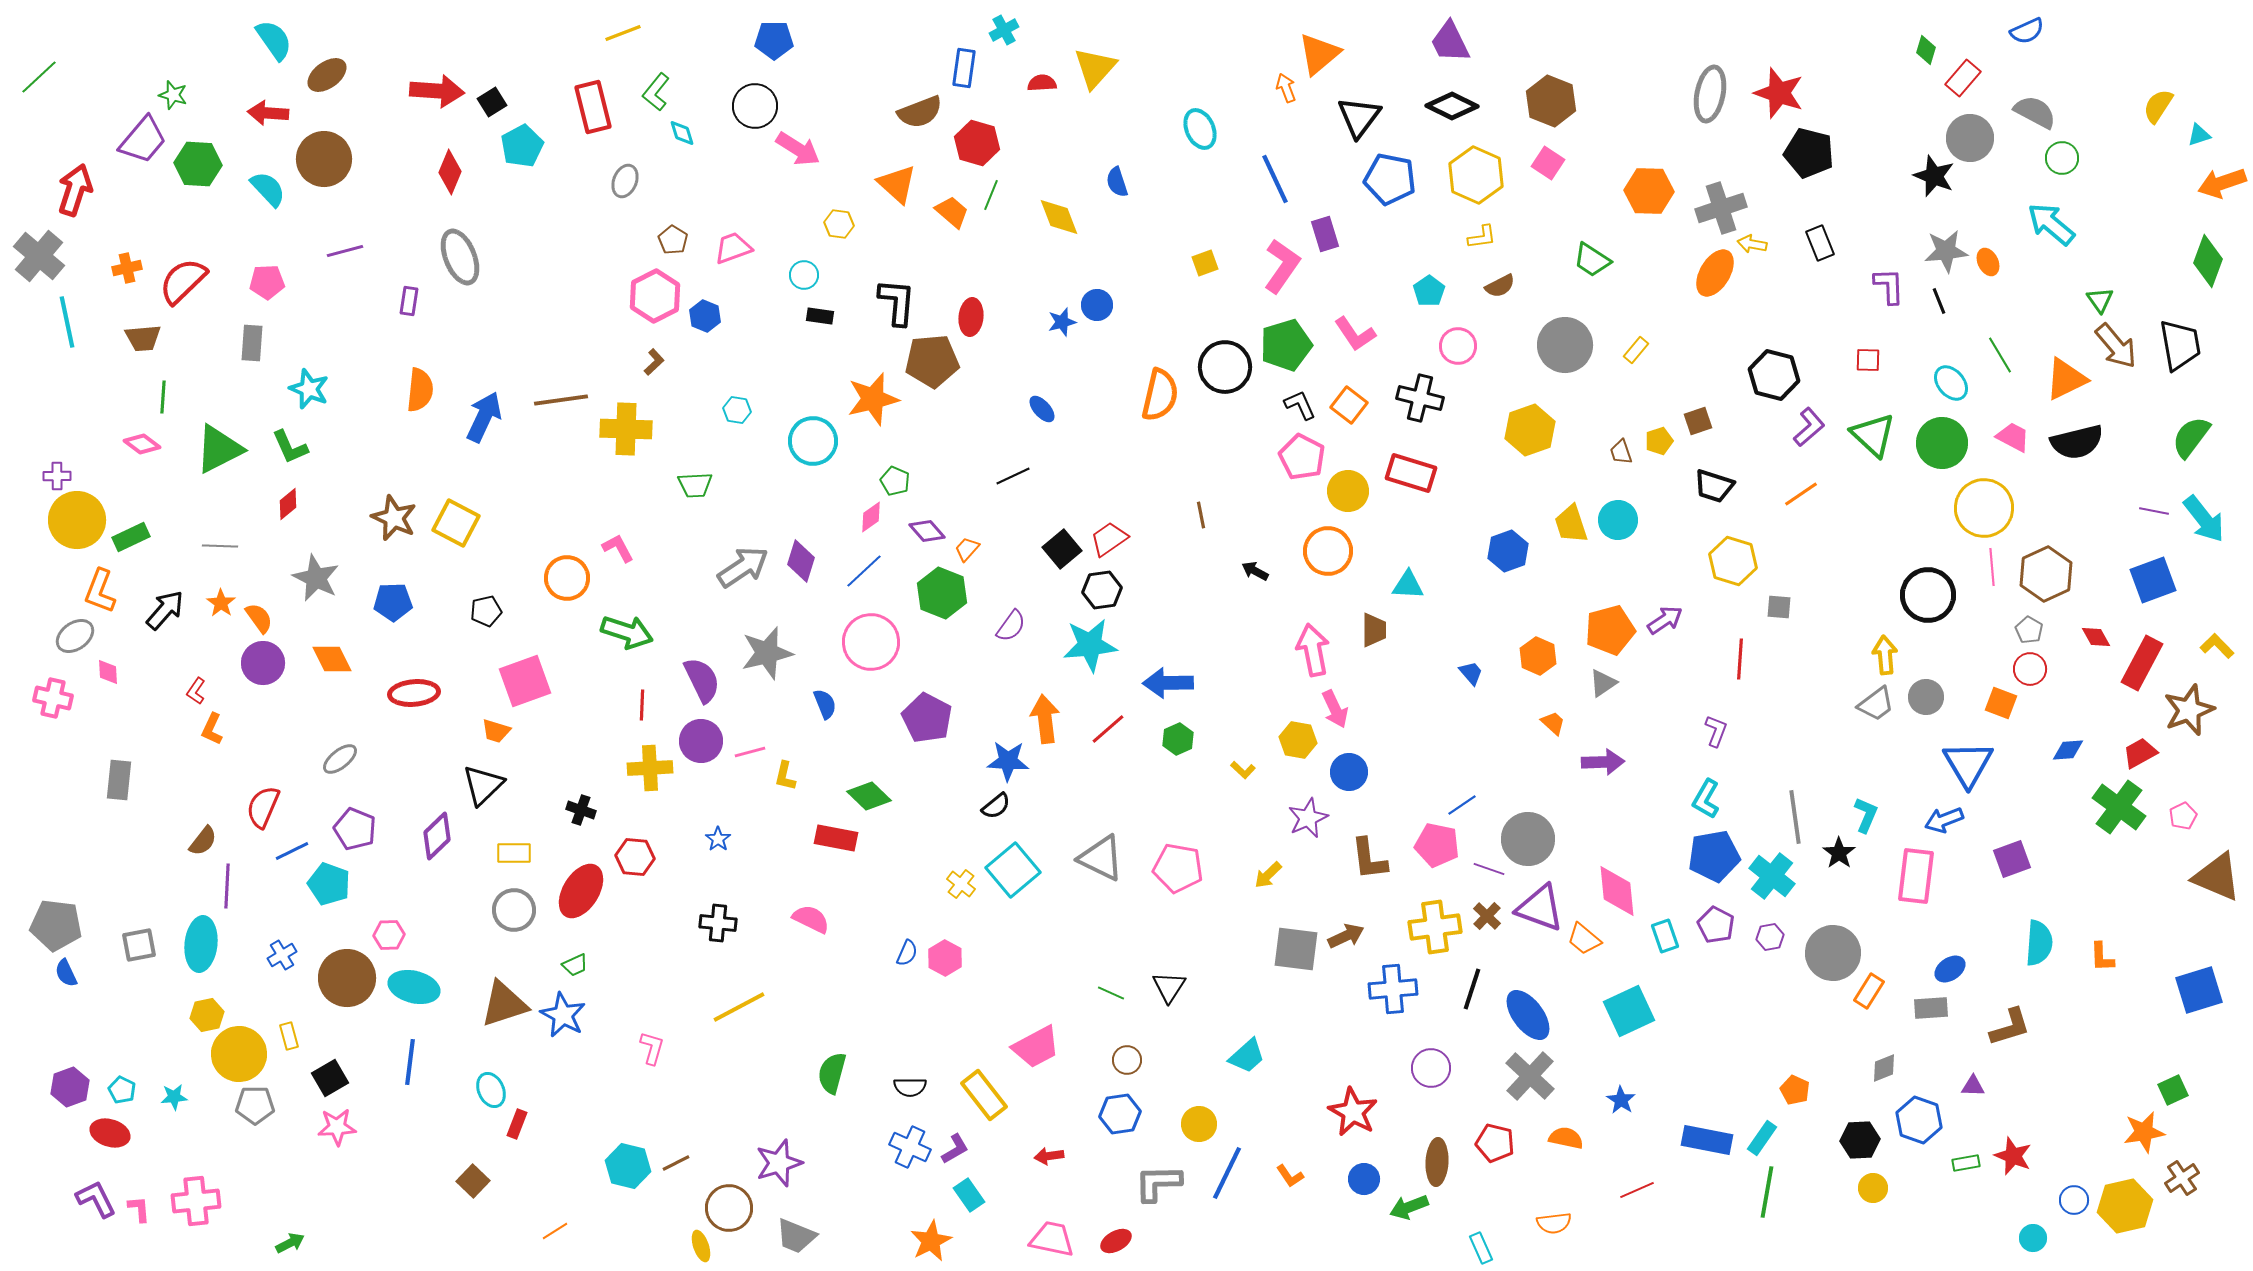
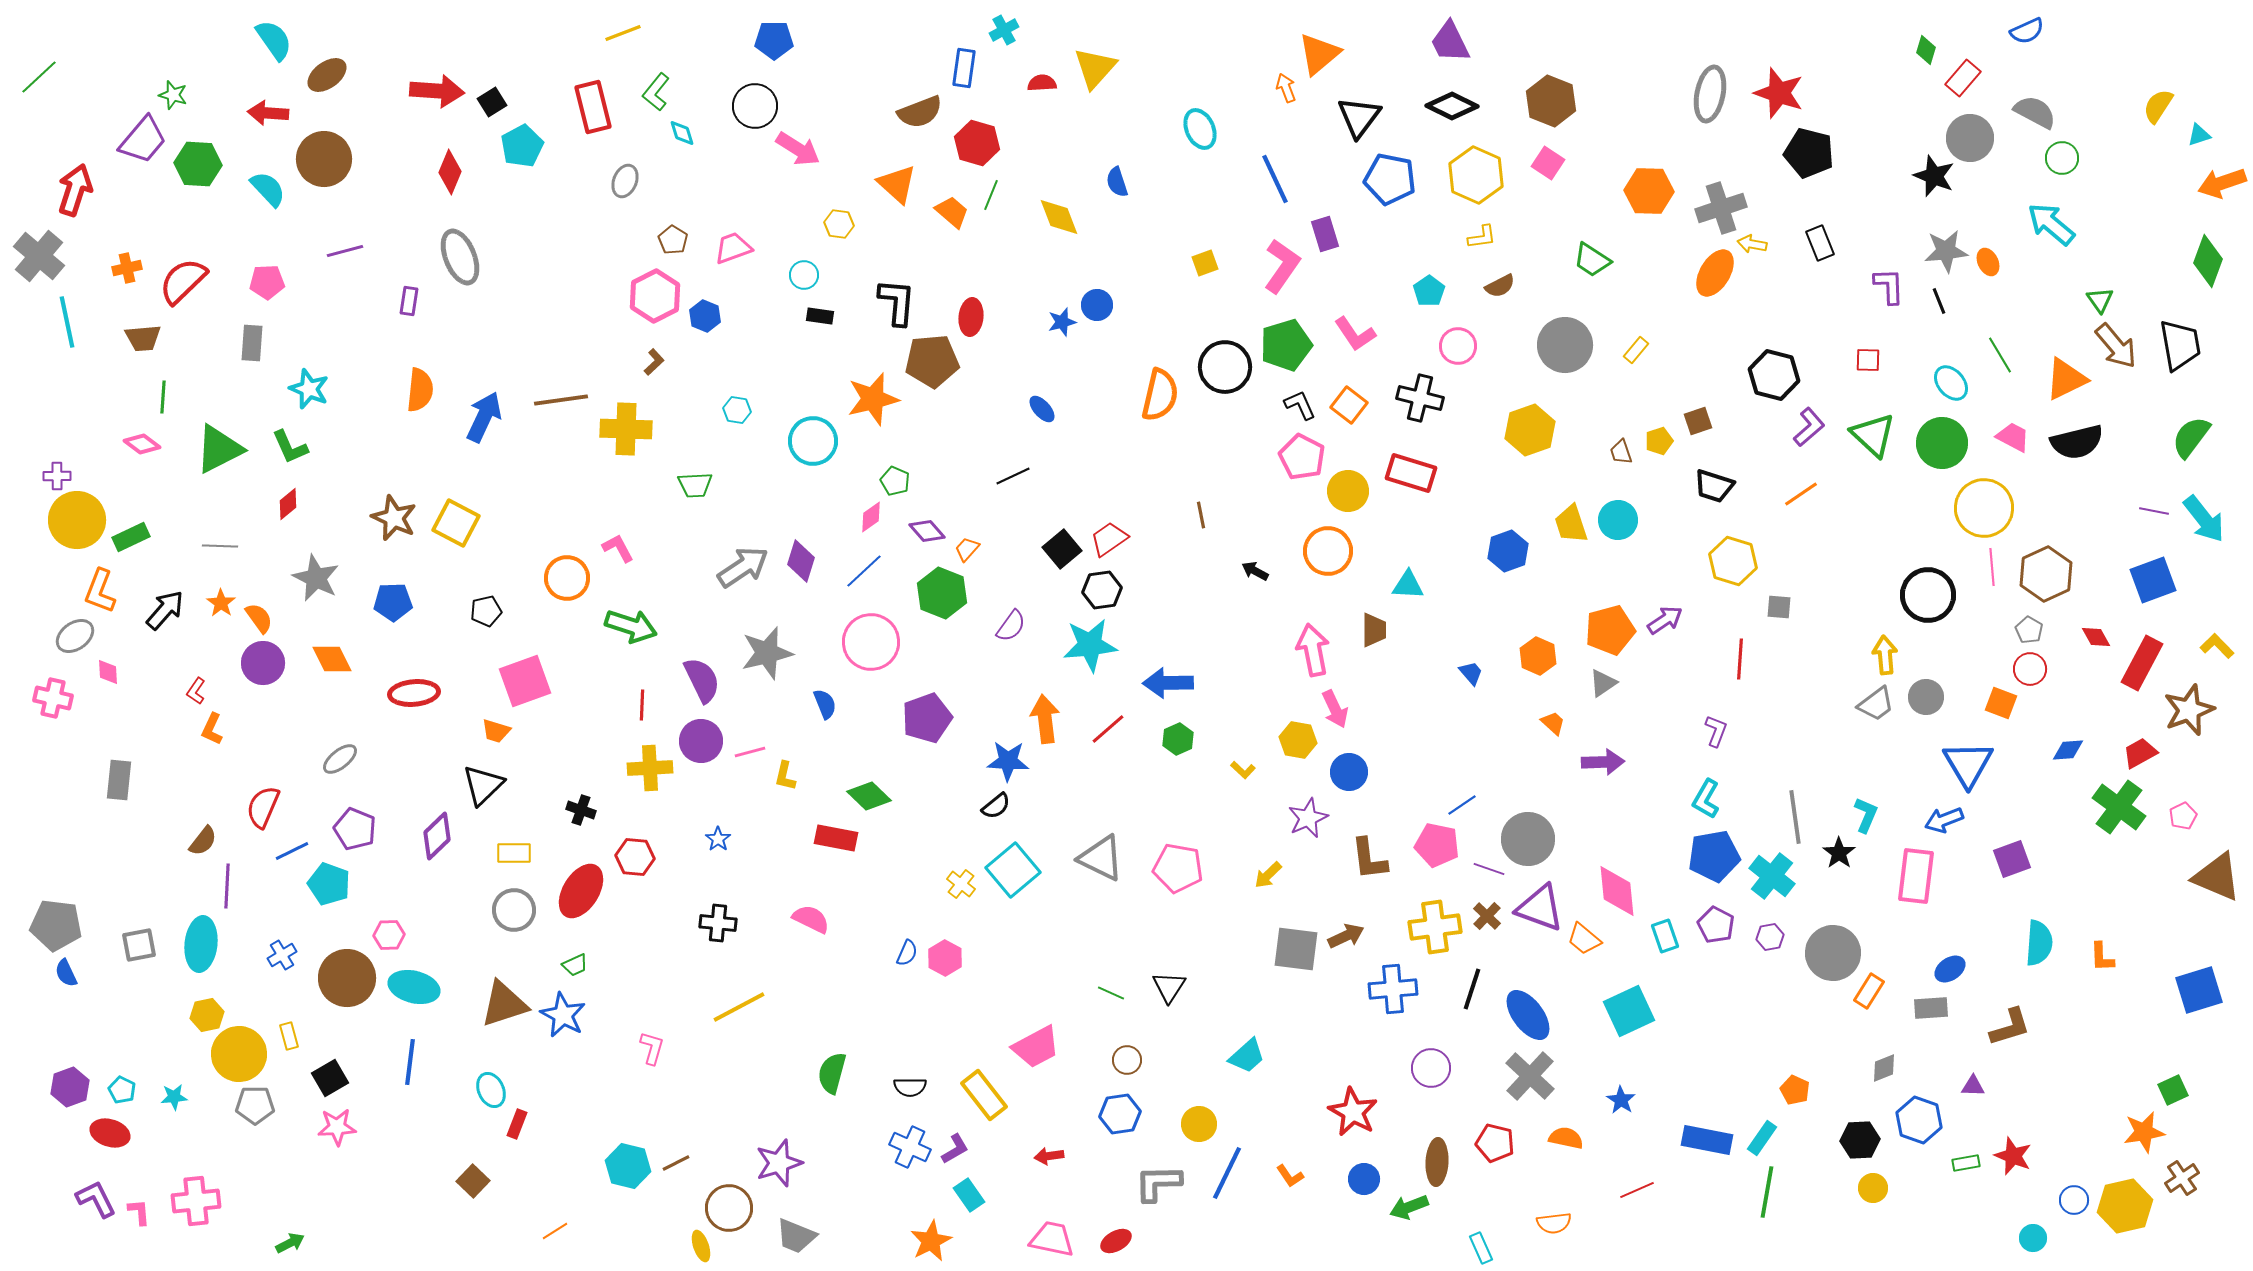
green arrow at (627, 632): moved 4 px right, 6 px up
purple pentagon at (927, 718): rotated 24 degrees clockwise
pink L-shape at (139, 1209): moved 3 px down
